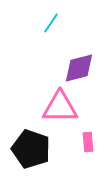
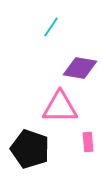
cyan line: moved 4 px down
purple diamond: moved 1 px right; rotated 24 degrees clockwise
black pentagon: moved 1 px left
